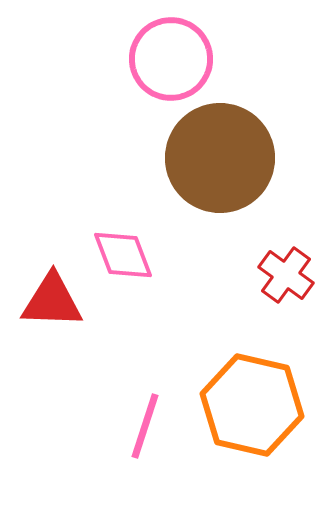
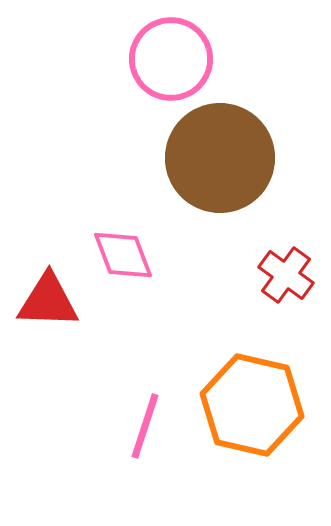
red triangle: moved 4 px left
